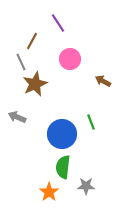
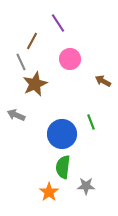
gray arrow: moved 1 px left, 2 px up
